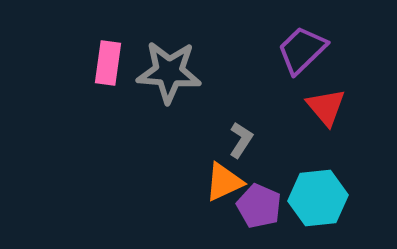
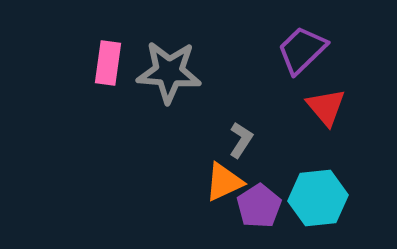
purple pentagon: rotated 15 degrees clockwise
